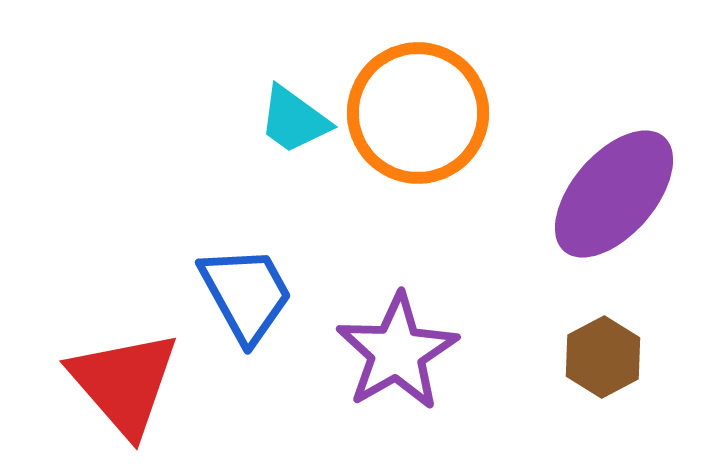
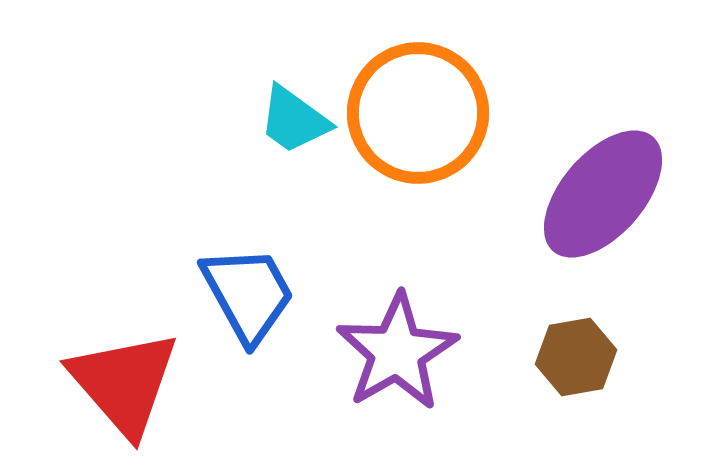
purple ellipse: moved 11 px left
blue trapezoid: moved 2 px right
brown hexagon: moved 27 px left; rotated 18 degrees clockwise
